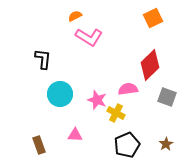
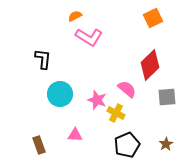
pink semicircle: moved 1 px left; rotated 48 degrees clockwise
gray square: rotated 24 degrees counterclockwise
